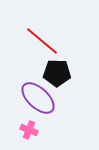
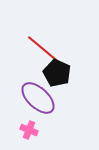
red line: moved 1 px right, 8 px down
black pentagon: rotated 24 degrees clockwise
